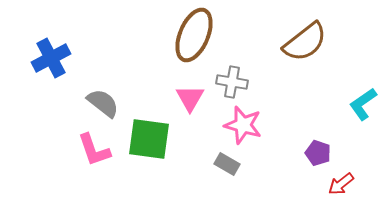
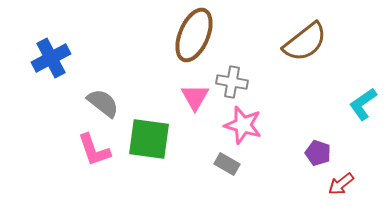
pink triangle: moved 5 px right, 1 px up
